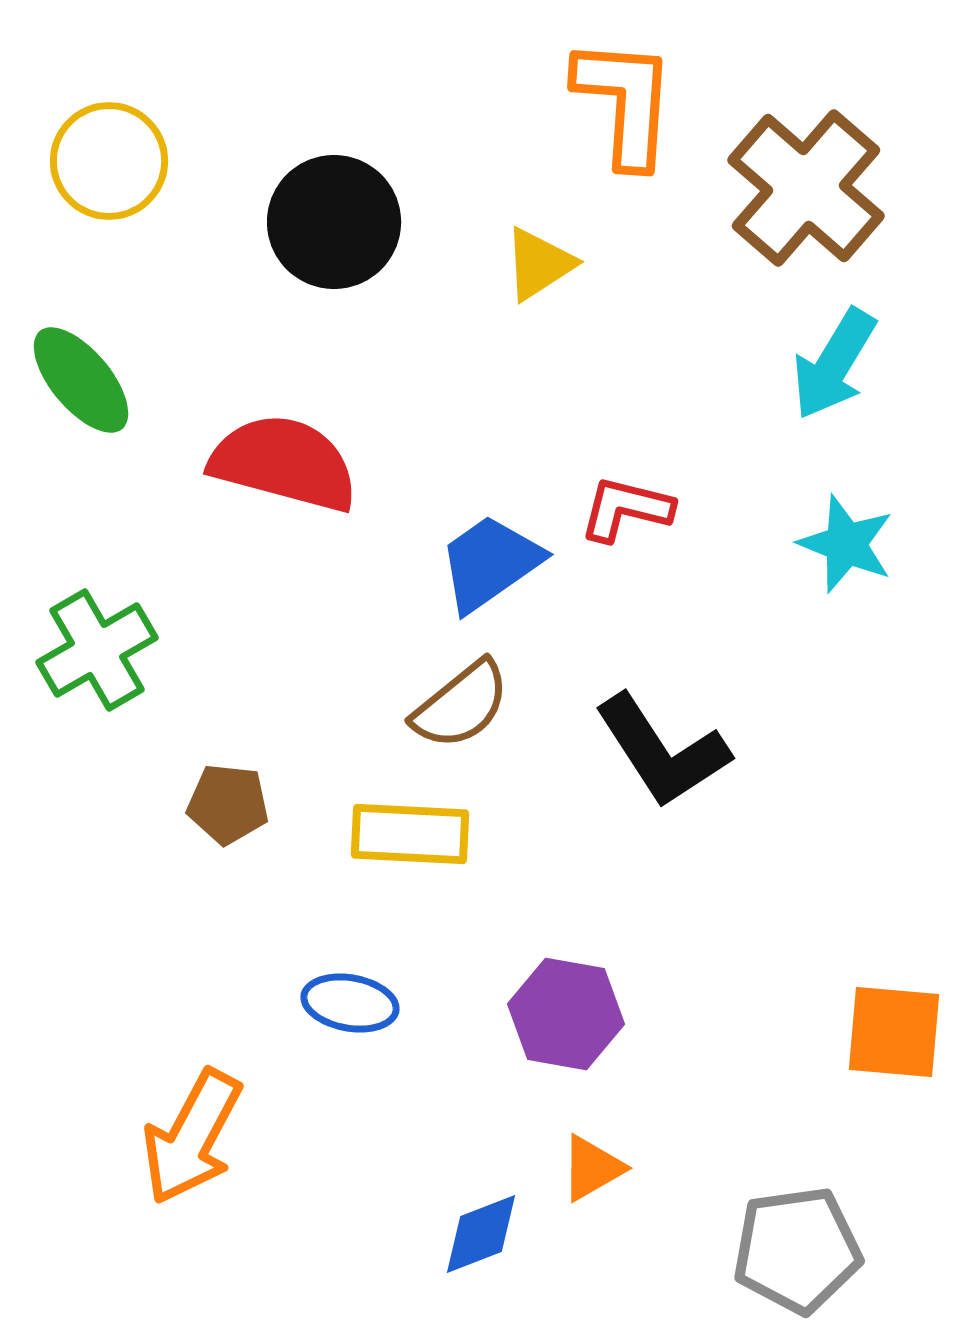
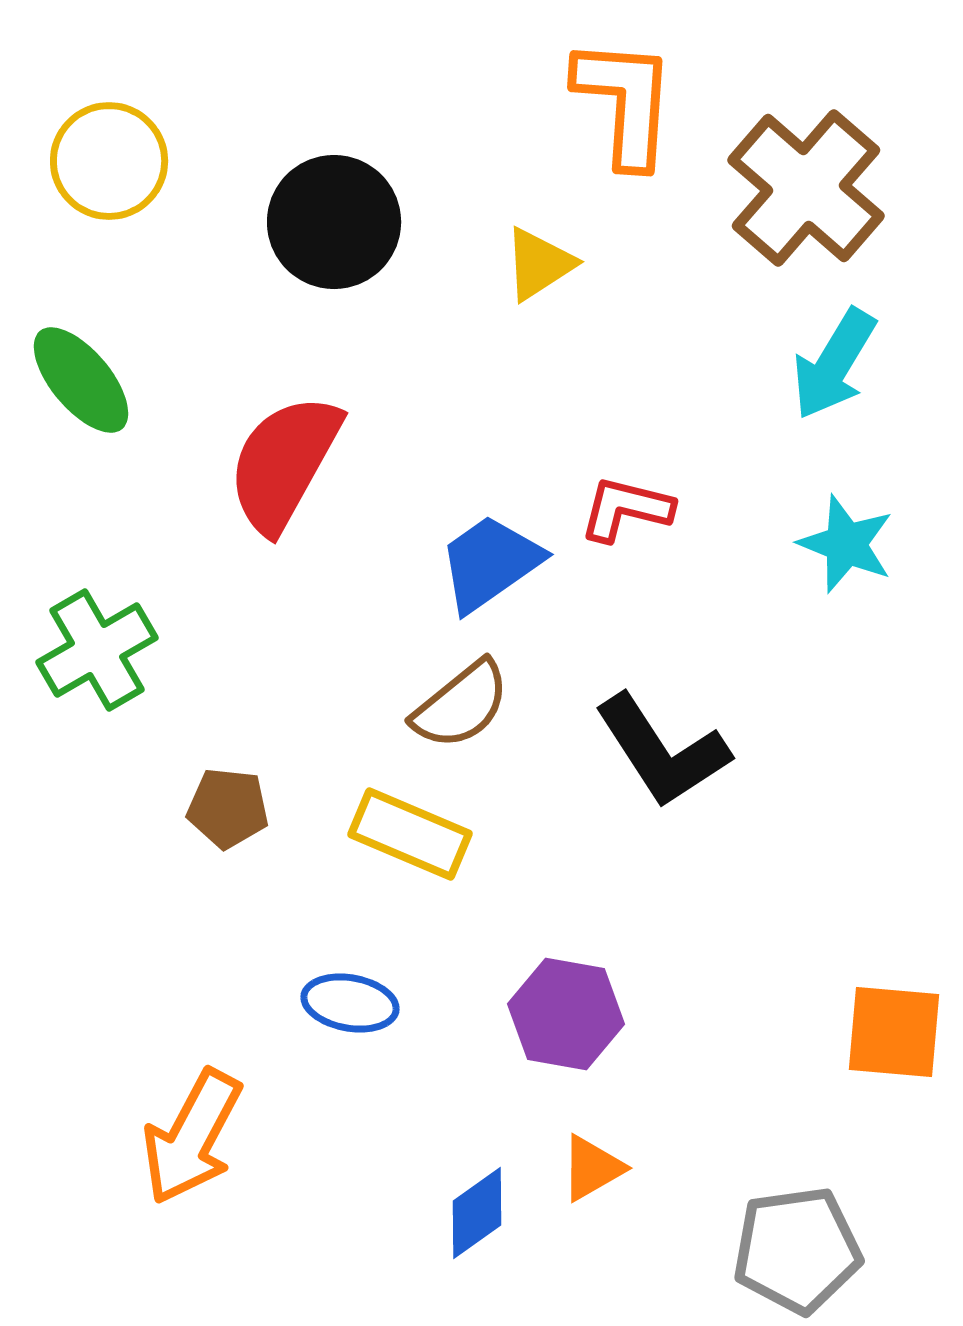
red semicircle: rotated 76 degrees counterclockwise
brown pentagon: moved 4 px down
yellow rectangle: rotated 20 degrees clockwise
blue diamond: moved 4 px left, 21 px up; rotated 14 degrees counterclockwise
